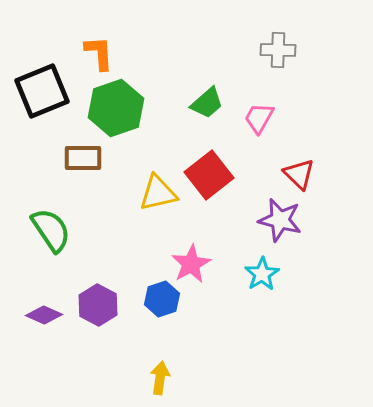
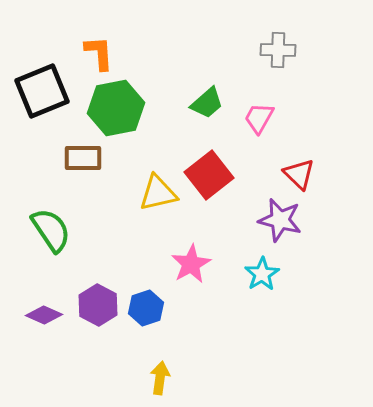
green hexagon: rotated 8 degrees clockwise
blue hexagon: moved 16 px left, 9 px down
